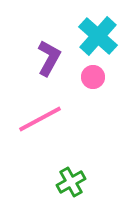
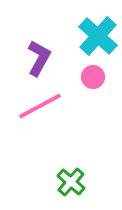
purple L-shape: moved 10 px left
pink line: moved 13 px up
green cross: rotated 20 degrees counterclockwise
